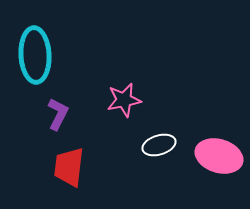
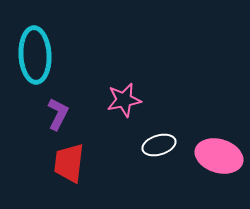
red trapezoid: moved 4 px up
